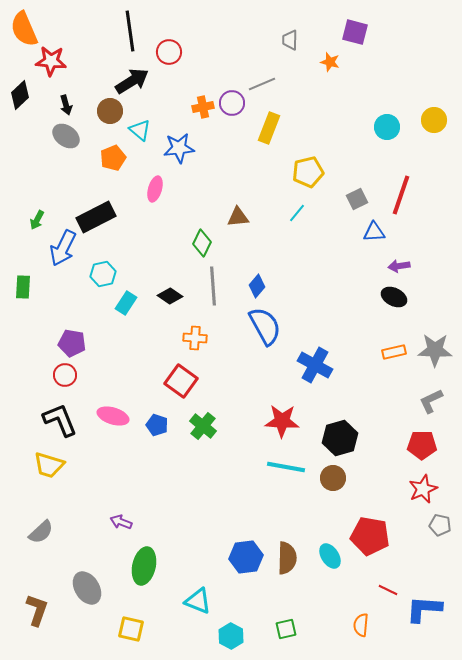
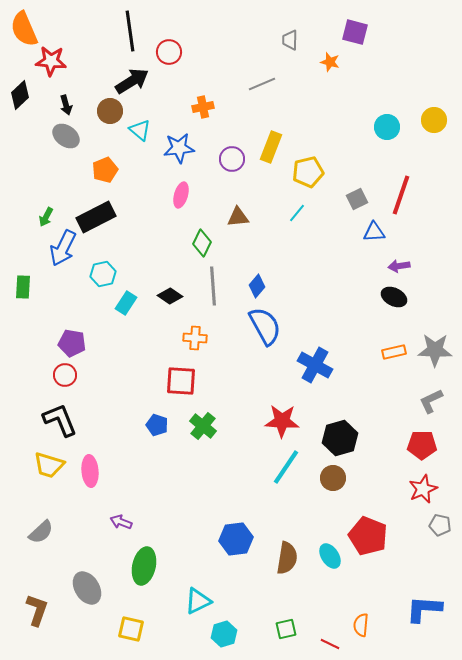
purple circle at (232, 103): moved 56 px down
yellow rectangle at (269, 128): moved 2 px right, 19 px down
orange pentagon at (113, 158): moved 8 px left, 12 px down
pink ellipse at (155, 189): moved 26 px right, 6 px down
green arrow at (37, 220): moved 9 px right, 3 px up
red square at (181, 381): rotated 32 degrees counterclockwise
pink ellipse at (113, 416): moved 23 px left, 55 px down; rotated 68 degrees clockwise
cyan line at (286, 467): rotated 66 degrees counterclockwise
red pentagon at (370, 536): moved 2 px left; rotated 12 degrees clockwise
blue hexagon at (246, 557): moved 10 px left, 18 px up
brown semicircle at (287, 558): rotated 8 degrees clockwise
red line at (388, 590): moved 58 px left, 54 px down
cyan triangle at (198, 601): rotated 48 degrees counterclockwise
cyan hexagon at (231, 636): moved 7 px left, 2 px up; rotated 15 degrees clockwise
